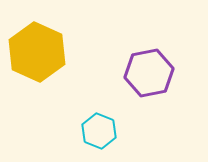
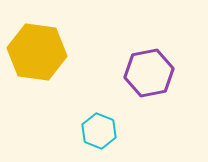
yellow hexagon: rotated 16 degrees counterclockwise
